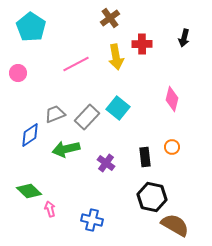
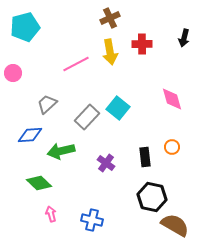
brown cross: rotated 12 degrees clockwise
cyan pentagon: moved 6 px left; rotated 24 degrees clockwise
yellow arrow: moved 6 px left, 5 px up
pink circle: moved 5 px left
pink diamond: rotated 30 degrees counterclockwise
gray trapezoid: moved 8 px left, 10 px up; rotated 20 degrees counterclockwise
blue diamond: rotated 30 degrees clockwise
green arrow: moved 5 px left, 2 px down
green diamond: moved 10 px right, 8 px up
pink arrow: moved 1 px right, 5 px down
